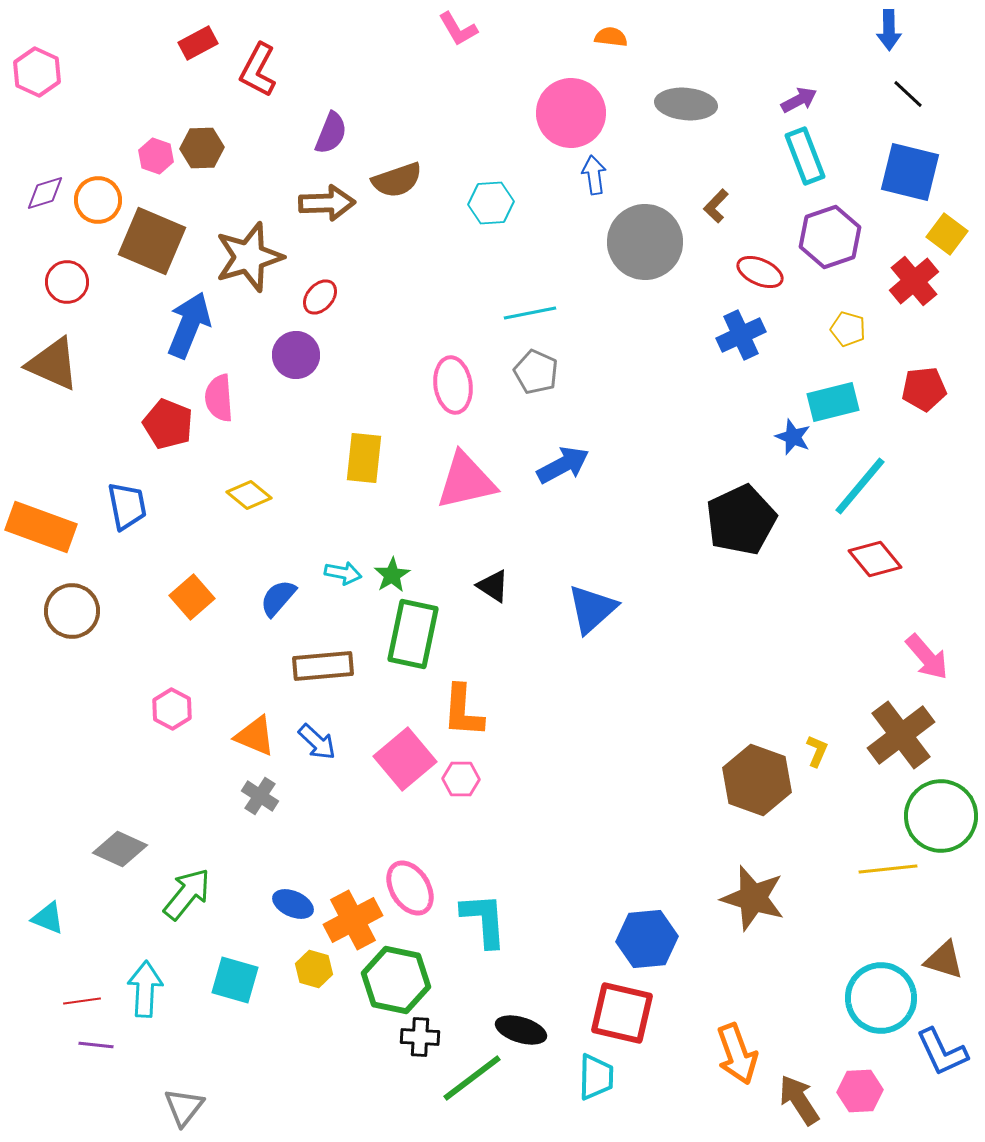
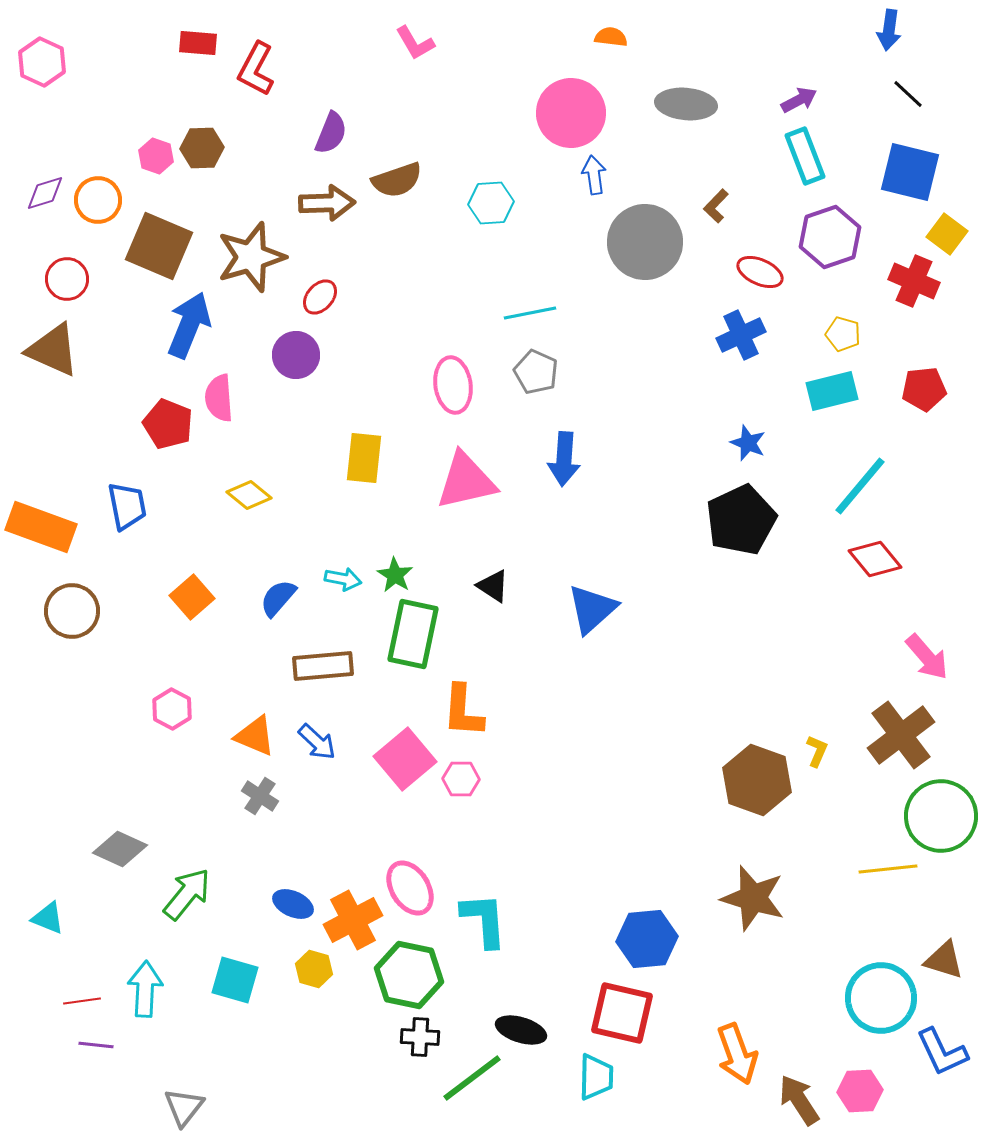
pink L-shape at (458, 29): moved 43 px left, 14 px down
blue arrow at (889, 30): rotated 9 degrees clockwise
red rectangle at (198, 43): rotated 33 degrees clockwise
red L-shape at (258, 70): moved 2 px left, 1 px up
pink hexagon at (37, 72): moved 5 px right, 10 px up
brown square at (152, 241): moved 7 px right, 5 px down
brown star at (249, 257): moved 2 px right
red cross at (914, 281): rotated 27 degrees counterclockwise
red circle at (67, 282): moved 3 px up
yellow pentagon at (848, 329): moved 5 px left, 5 px down
brown triangle at (53, 364): moved 14 px up
cyan rectangle at (833, 402): moved 1 px left, 11 px up
blue star at (793, 437): moved 45 px left, 6 px down
blue arrow at (563, 465): moved 1 px right, 6 px up; rotated 122 degrees clockwise
cyan arrow at (343, 573): moved 6 px down
green star at (392, 575): moved 3 px right; rotated 9 degrees counterclockwise
green hexagon at (396, 980): moved 13 px right, 5 px up
